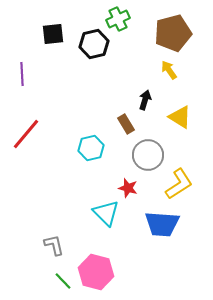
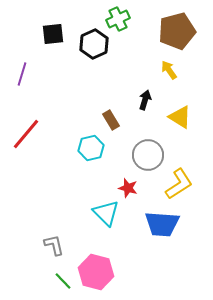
brown pentagon: moved 4 px right, 2 px up
black hexagon: rotated 12 degrees counterclockwise
purple line: rotated 20 degrees clockwise
brown rectangle: moved 15 px left, 4 px up
